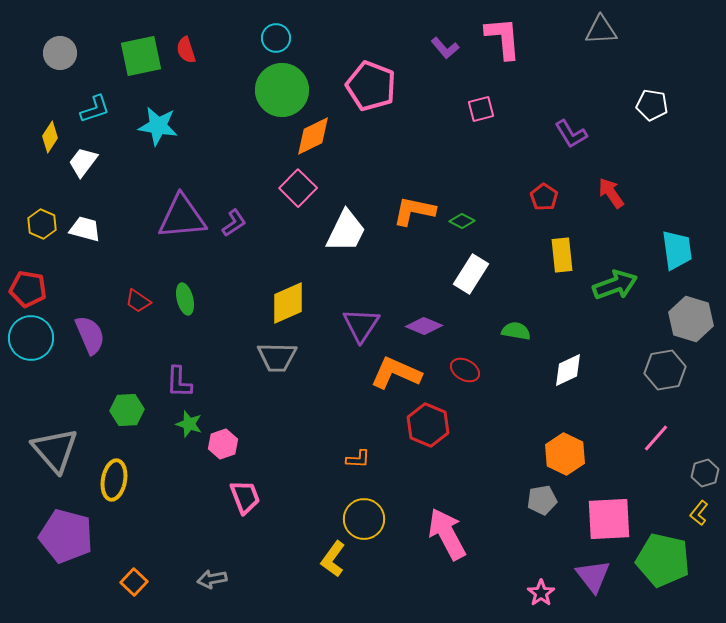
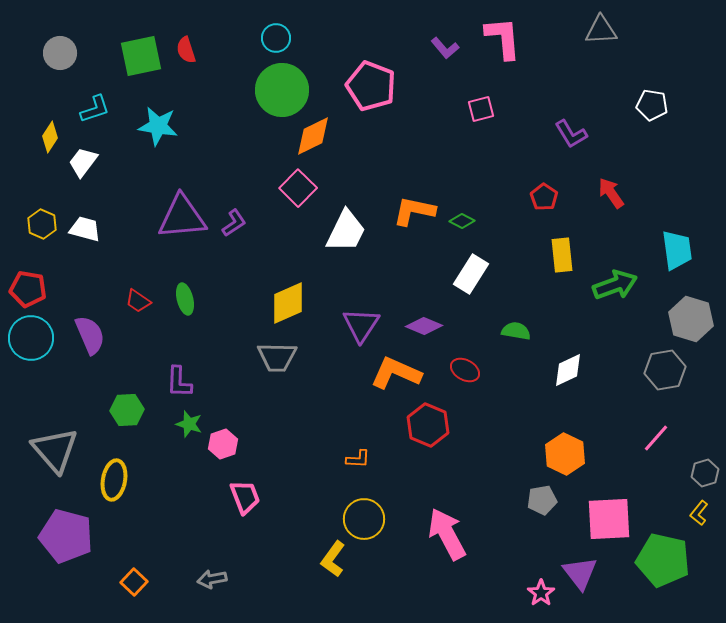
purple triangle at (593, 576): moved 13 px left, 3 px up
